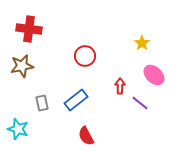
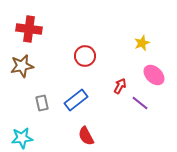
yellow star: rotated 14 degrees clockwise
red arrow: rotated 28 degrees clockwise
cyan star: moved 4 px right, 9 px down; rotated 25 degrees counterclockwise
